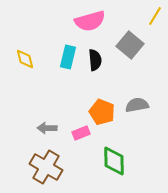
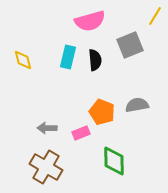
gray square: rotated 28 degrees clockwise
yellow diamond: moved 2 px left, 1 px down
